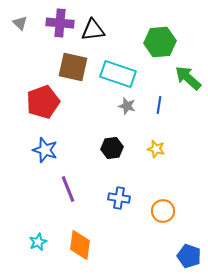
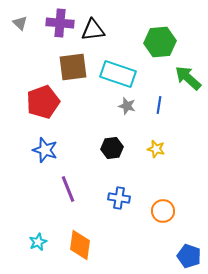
brown square: rotated 20 degrees counterclockwise
